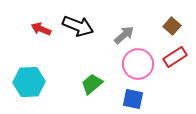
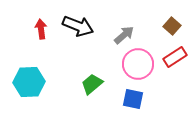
red arrow: rotated 60 degrees clockwise
